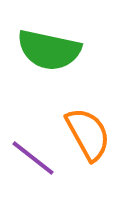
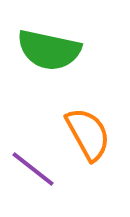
purple line: moved 11 px down
